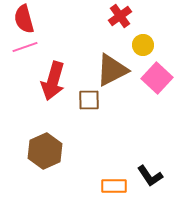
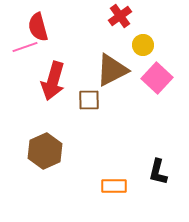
red semicircle: moved 14 px right, 8 px down
black L-shape: moved 8 px right, 4 px up; rotated 48 degrees clockwise
